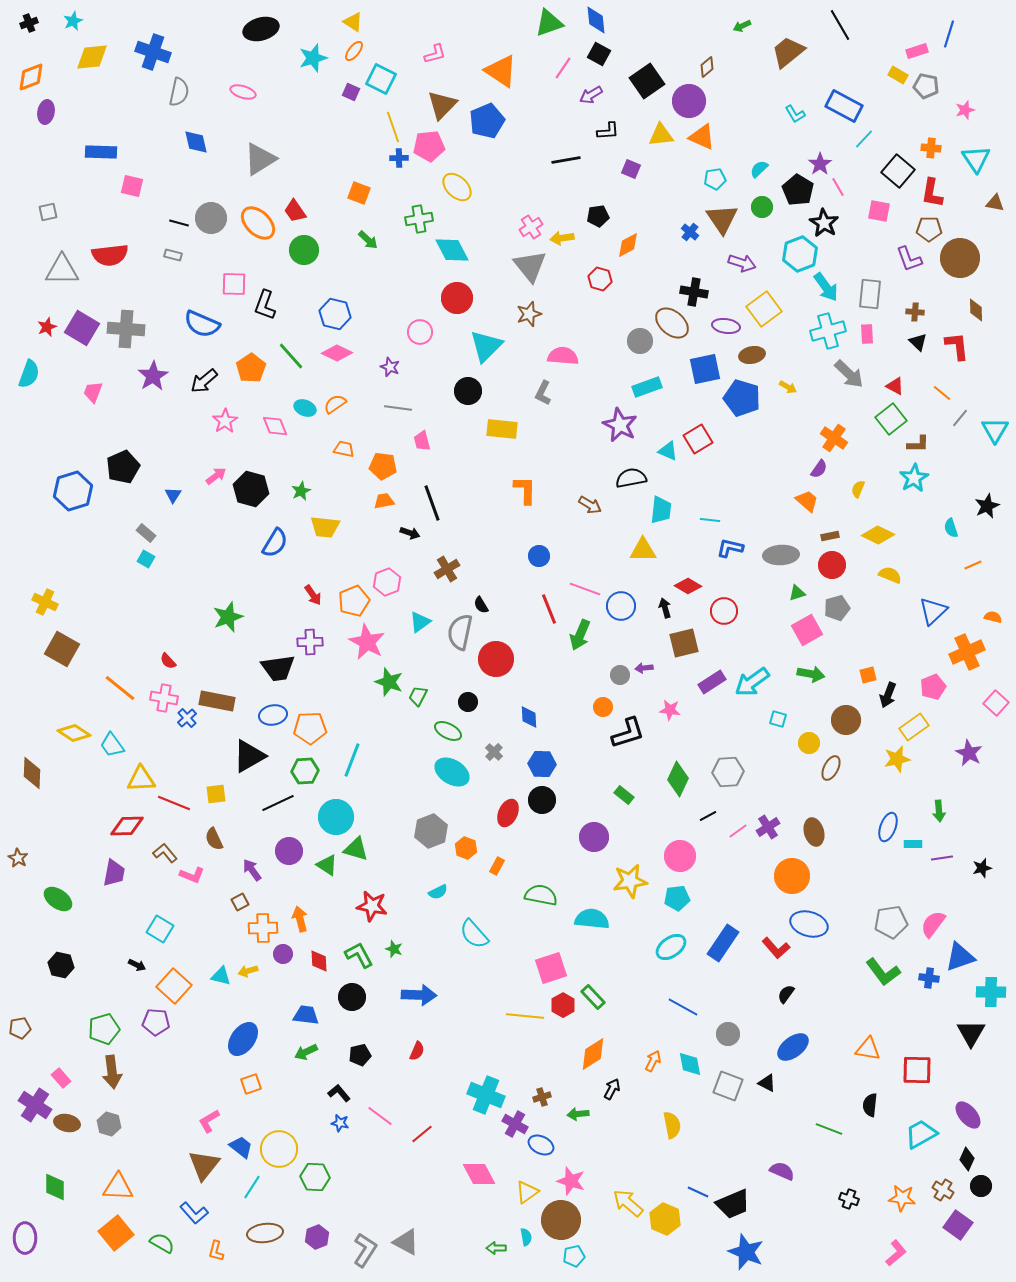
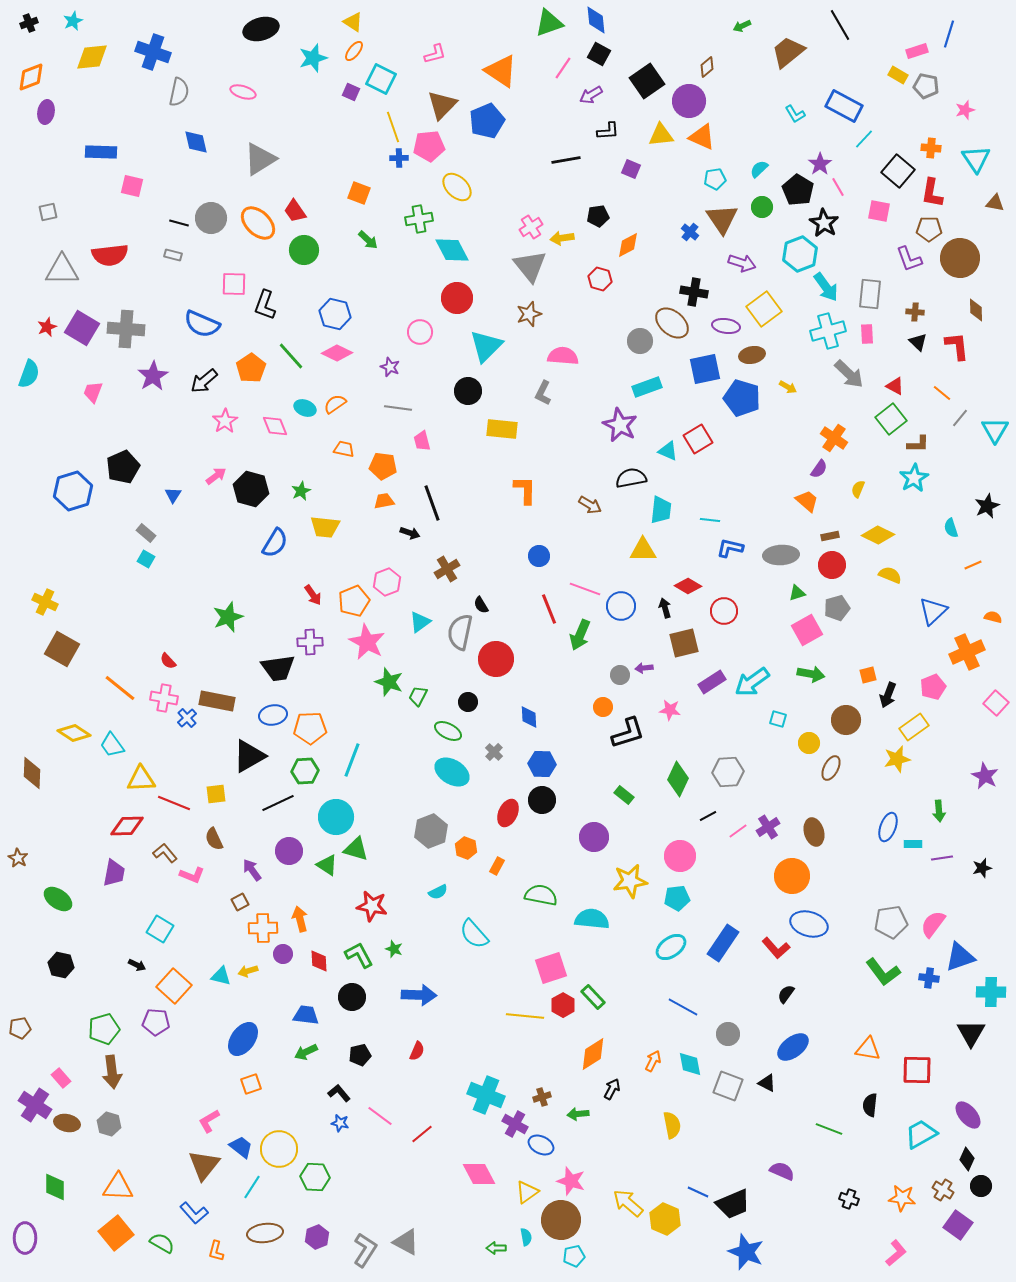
purple star at (969, 753): moved 16 px right, 23 px down
